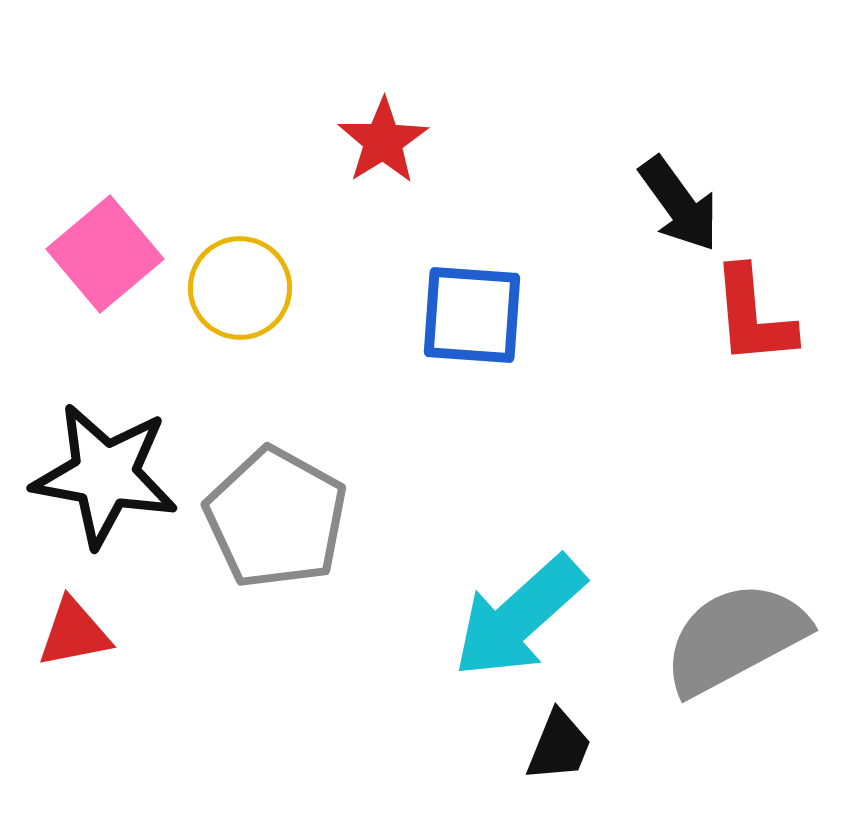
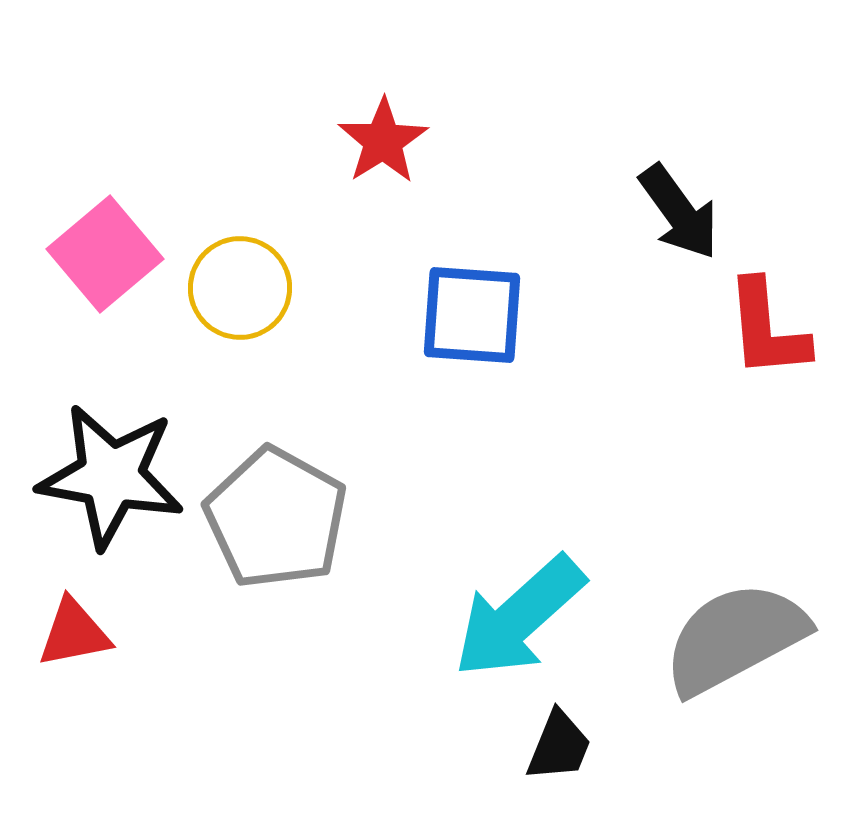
black arrow: moved 8 px down
red L-shape: moved 14 px right, 13 px down
black star: moved 6 px right, 1 px down
